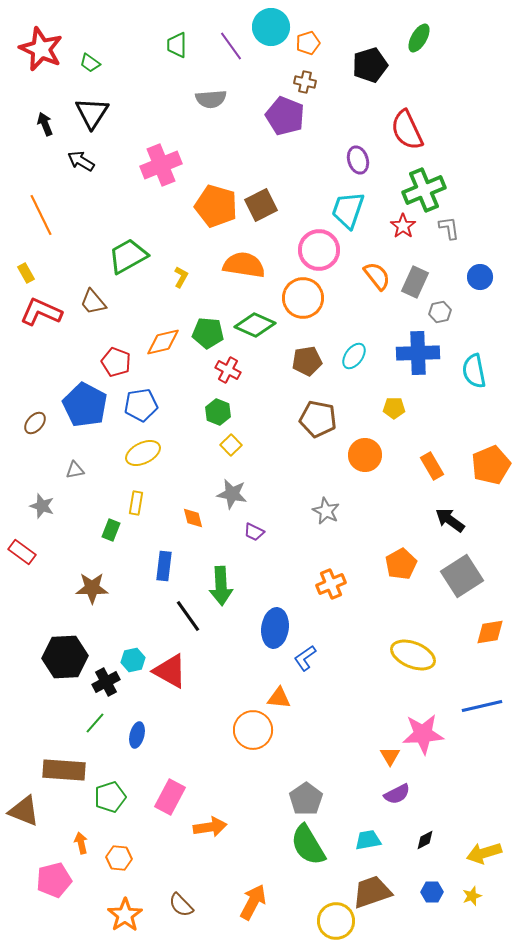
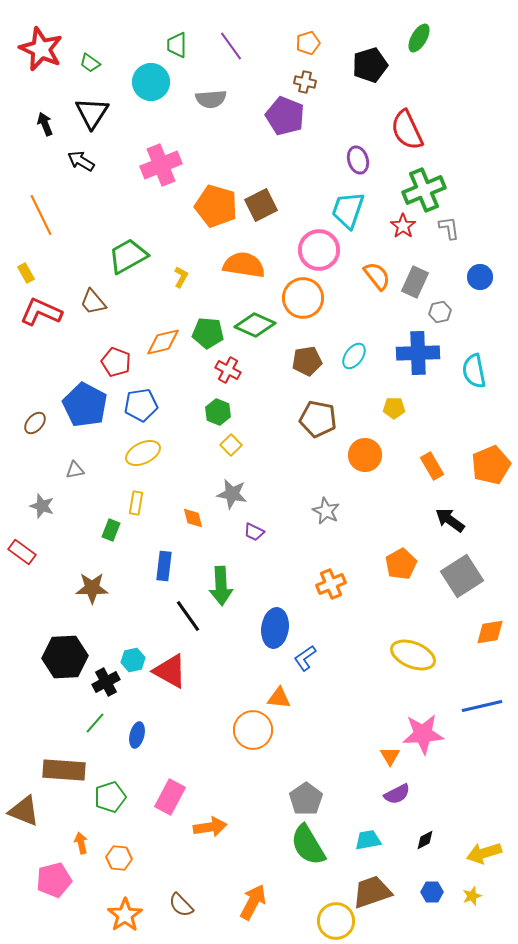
cyan circle at (271, 27): moved 120 px left, 55 px down
